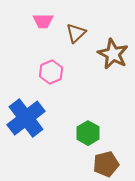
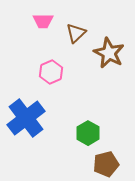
brown star: moved 4 px left, 1 px up
